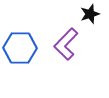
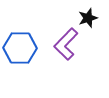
black star: moved 2 px left, 4 px down
